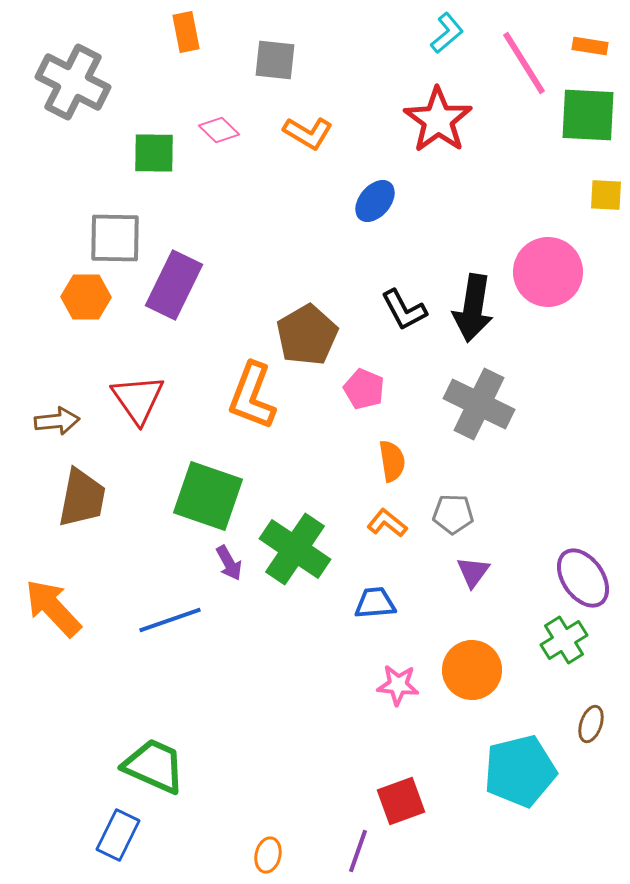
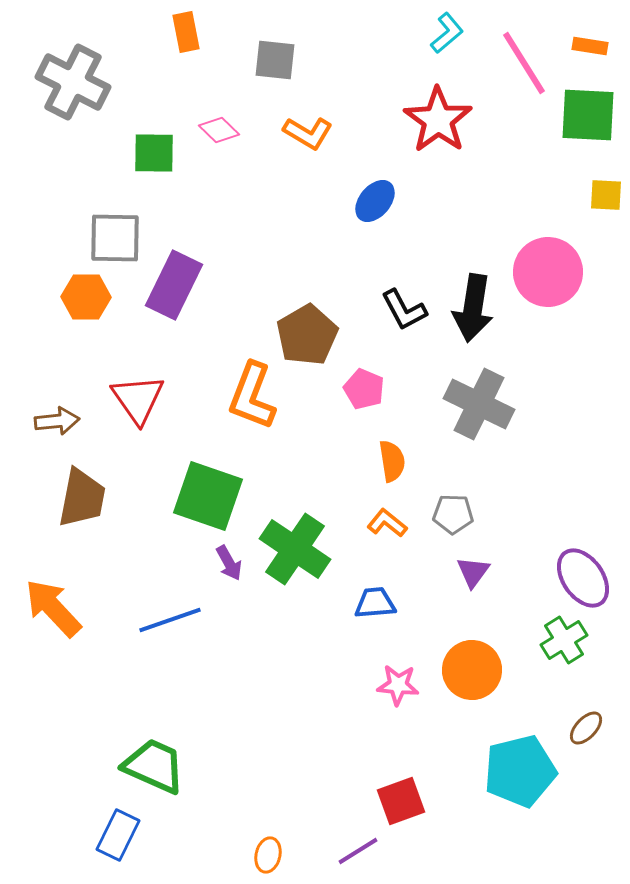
brown ellipse at (591, 724): moved 5 px left, 4 px down; rotated 24 degrees clockwise
purple line at (358, 851): rotated 39 degrees clockwise
